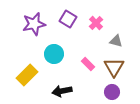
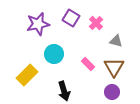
purple square: moved 3 px right, 1 px up
purple star: moved 4 px right
black arrow: moved 2 px right; rotated 96 degrees counterclockwise
